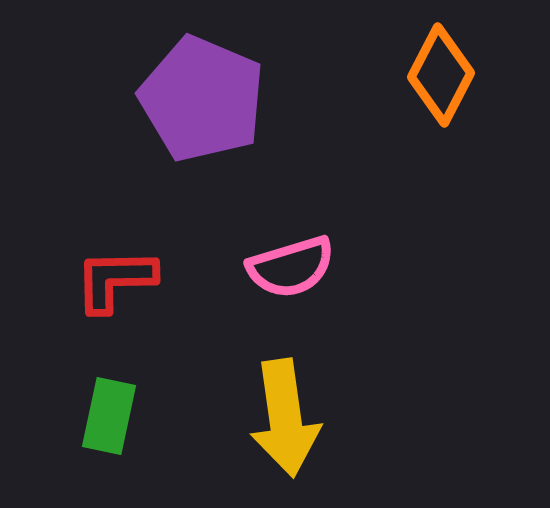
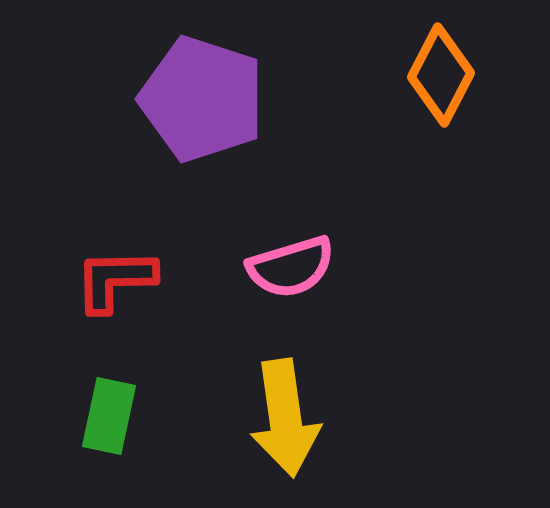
purple pentagon: rotated 5 degrees counterclockwise
